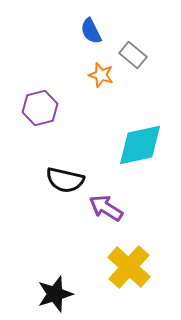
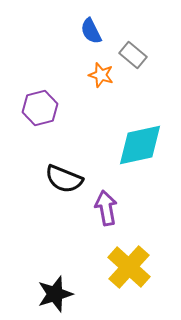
black semicircle: moved 1 px left, 1 px up; rotated 9 degrees clockwise
purple arrow: rotated 48 degrees clockwise
